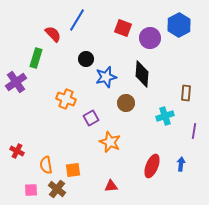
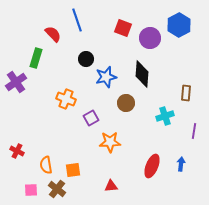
blue line: rotated 50 degrees counterclockwise
orange star: rotated 25 degrees counterclockwise
